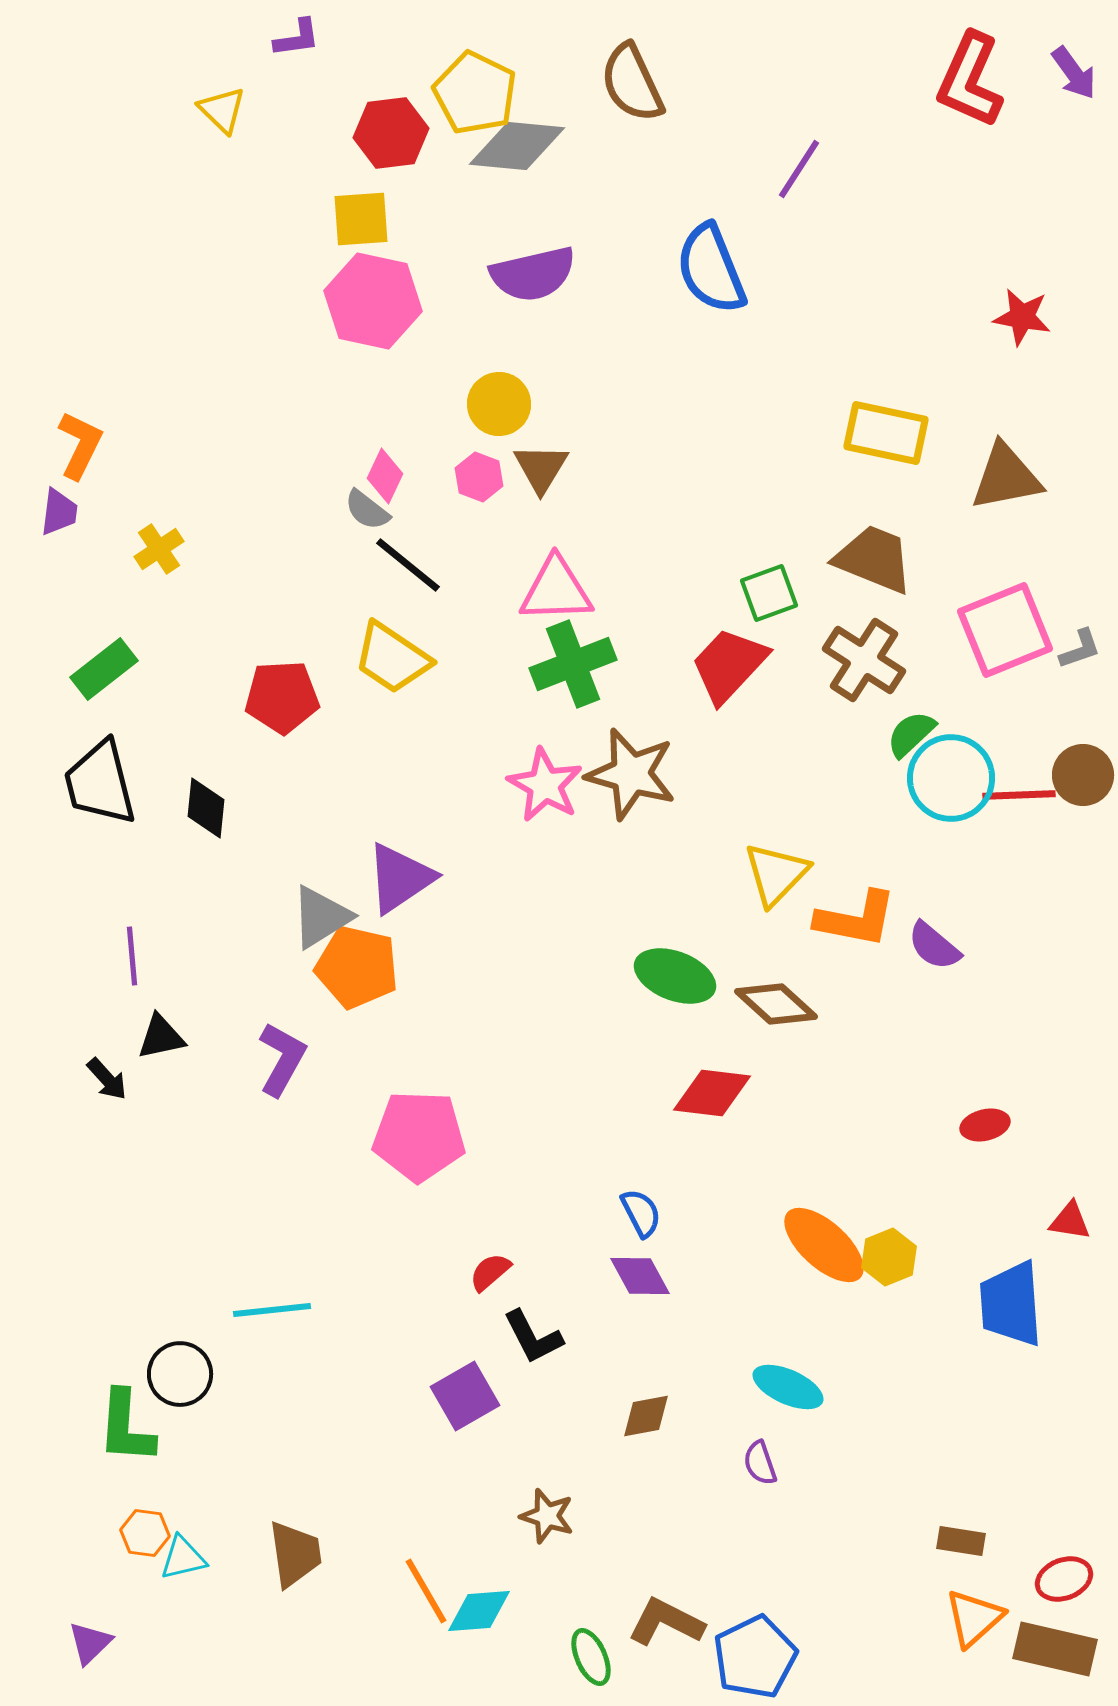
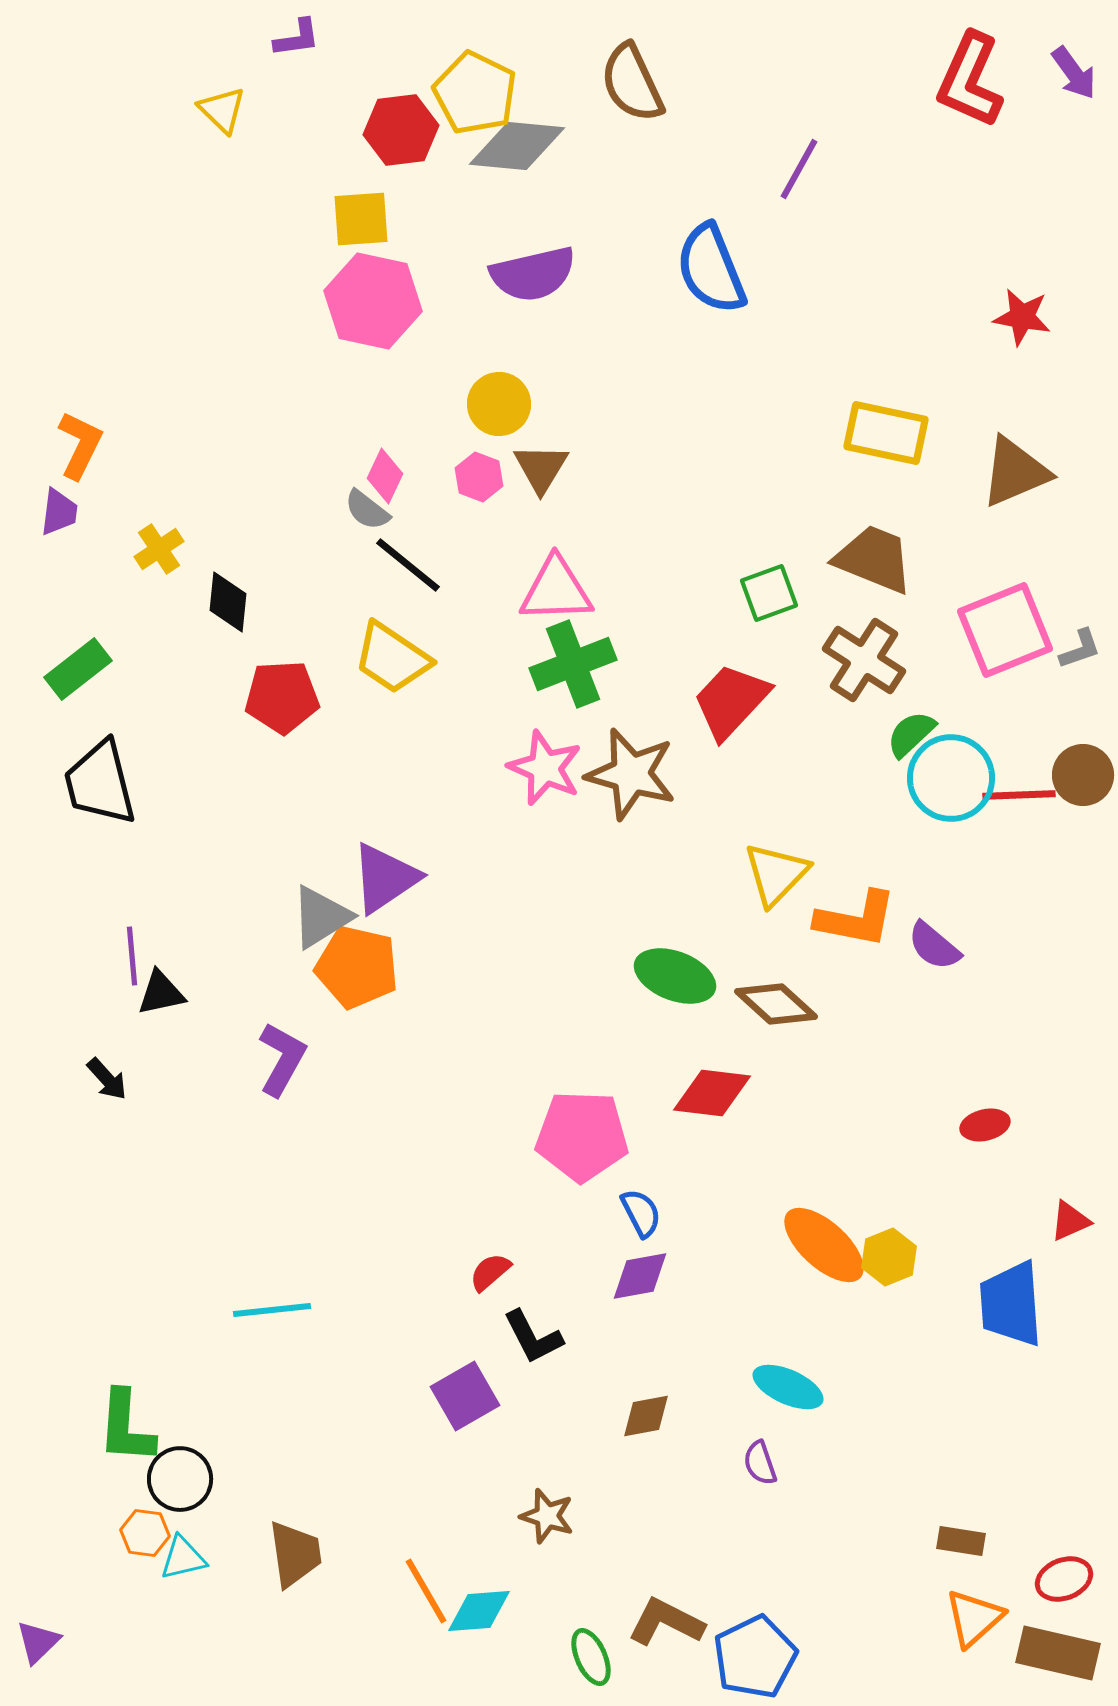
red hexagon at (391, 133): moved 10 px right, 3 px up
purple line at (799, 169): rotated 4 degrees counterclockwise
brown triangle at (1006, 477): moved 9 px right, 5 px up; rotated 12 degrees counterclockwise
red trapezoid at (729, 665): moved 2 px right, 36 px down
green rectangle at (104, 669): moved 26 px left
pink star at (545, 785): moved 17 px up; rotated 6 degrees counterclockwise
black diamond at (206, 808): moved 22 px right, 206 px up
purple triangle at (400, 878): moved 15 px left
black triangle at (161, 1037): moved 44 px up
pink pentagon at (419, 1136): moved 163 px right
red triangle at (1070, 1221): rotated 33 degrees counterclockwise
purple diamond at (640, 1276): rotated 72 degrees counterclockwise
black circle at (180, 1374): moved 105 px down
purple triangle at (90, 1643): moved 52 px left, 1 px up
brown rectangle at (1055, 1649): moved 3 px right, 4 px down
